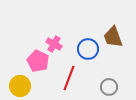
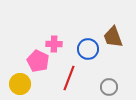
pink cross: rotated 28 degrees counterclockwise
yellow circle: moved 2 px up
